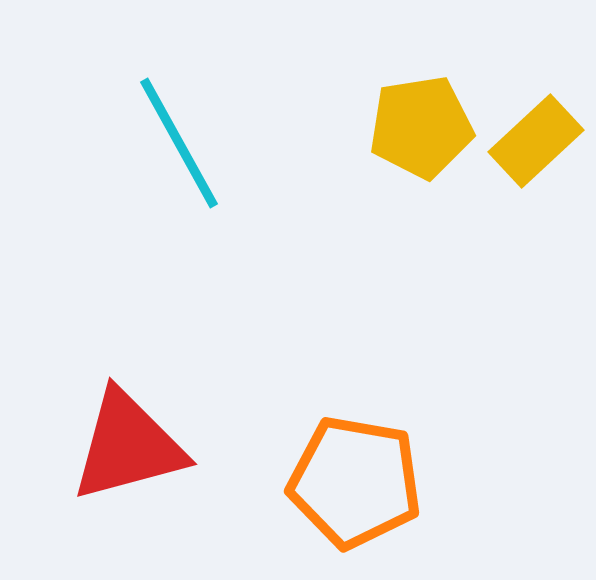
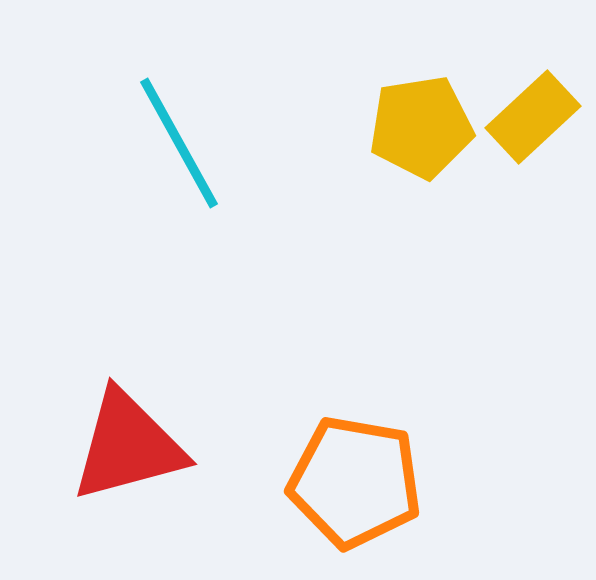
yellow rectangle: moved 3 px left, 24 px up
